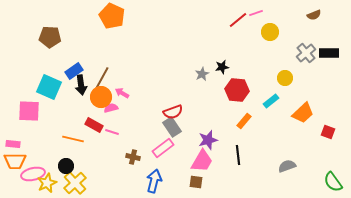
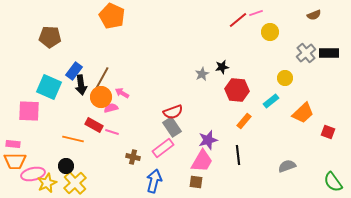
blue rectangle at (74, 71): rotated 18 degrees counterclockwise
